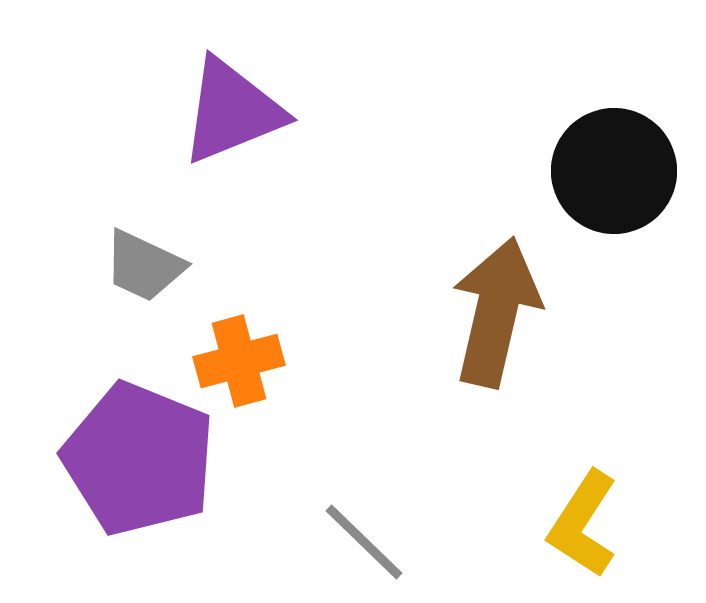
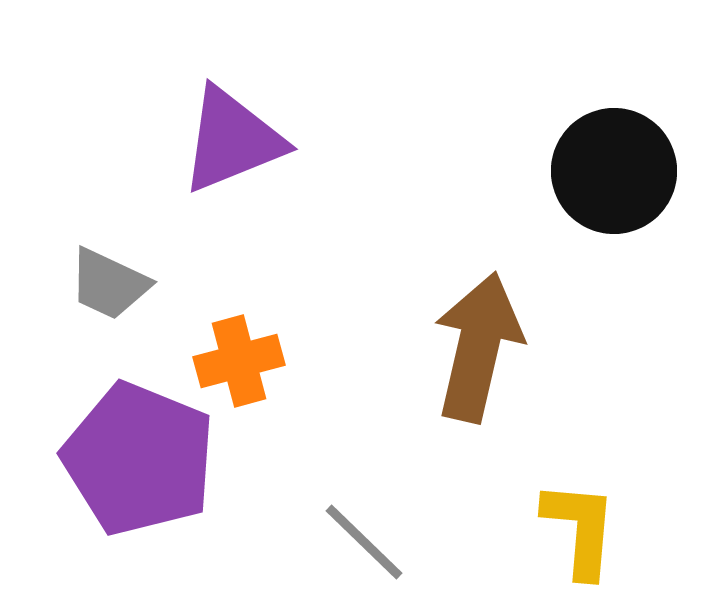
purple triangle: moved 29 px down
gray trapezoid: moved 35 px left, 18 px down
brown arrow: moved 18 px left, 35 px down
yellow L-shape: moved 3 px left, 5 px down; rotated 152 degrees clockwise
